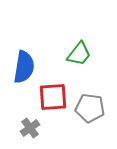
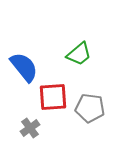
green trapezoid: rotated 12 degrees clockwise
blue semicircle: rotated 48 degrees counterclockwise
